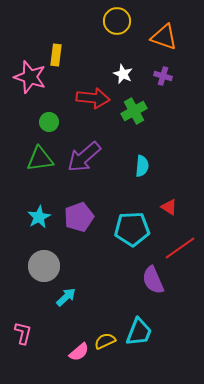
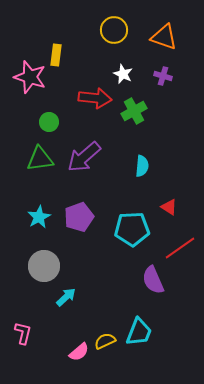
yellow circle: moved 3 px left, 9 px down
red arrow: moved 2 px right
